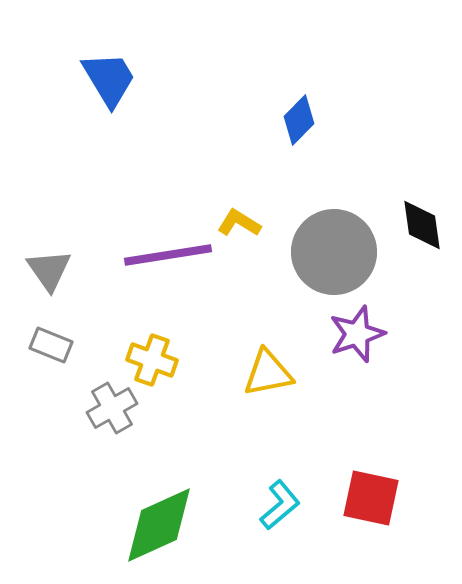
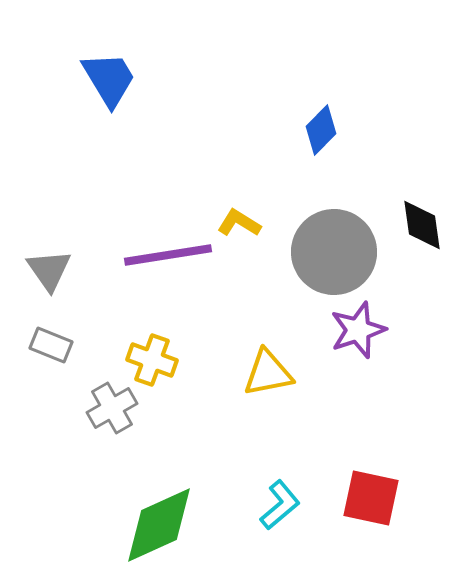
blue diamond: moved 22 px right, 10 px down
purple star: moved 1 px right, 4 px up
